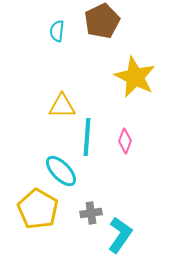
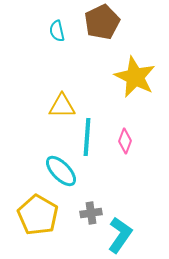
brown pentagon: moved 1 px down
cyan semicircle: rotated 20 degrees counterclockwise
yellow pentagon: moved 6 px down
